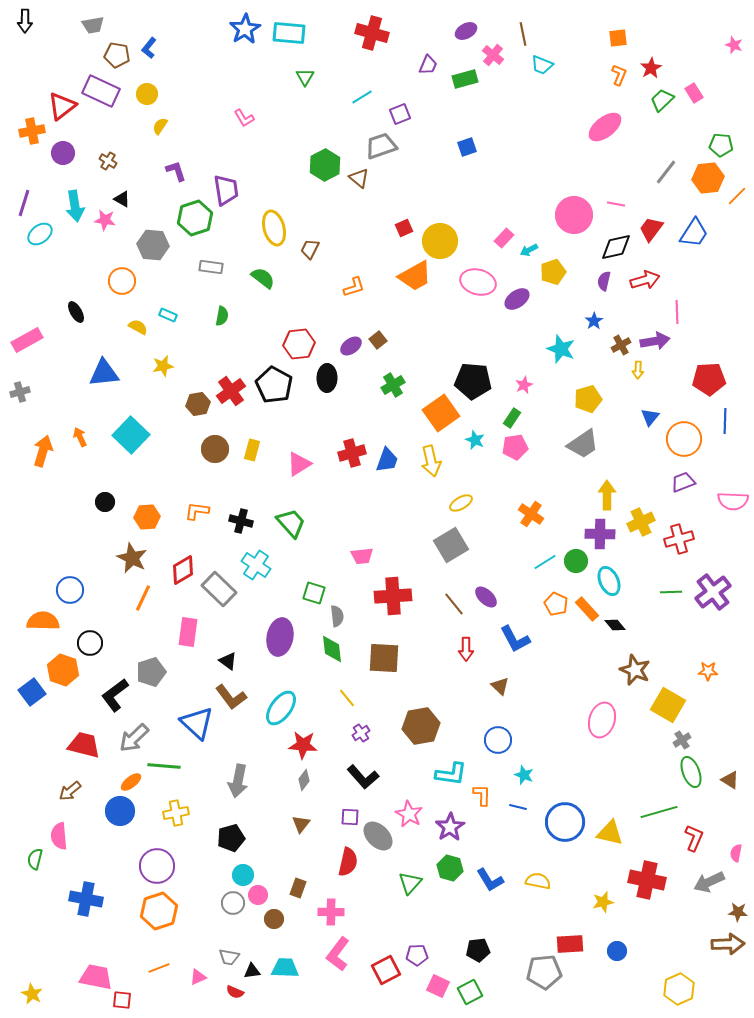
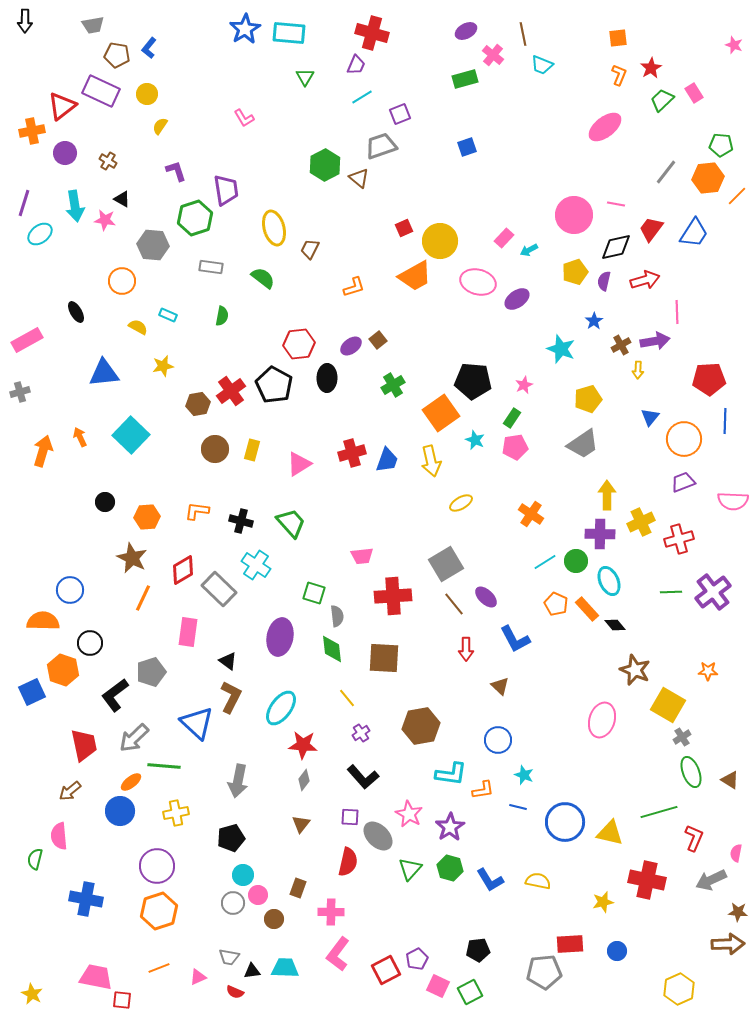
purple trapezoid at (428, 65): moved 72 px left
purple circle at (63, 153): moved 2 px right
yellow pentagon at (553, 272): moved 22 px right
gray square at (451, 545): moved 5 px left, 19 px down
blue square at (32, 692): rotated 12 degrees clockwise
brown L-shape at (231, 697): rotated 116 degrees counterclockwise
gray cross at (682, 740): moved 3 px up
red trapezoid at (84, 745): rotated 64 degrees clockwise
orange L-shape at (482, 795): moved 1 px right, 5 px up; rotated 80 degrees clockwise
gray arrow at (709, 882): moved 2 px right, 2 px up
green triangle at (410, 883): moved 14 px up
purple pentagon at (417, 955): moved 4 px down; rotated 25 degrees counterclockwise
